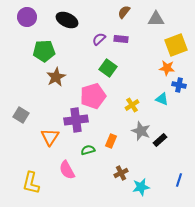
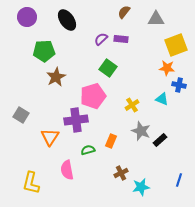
black ellipse: rotated 30 degrees clockwise
purple semicircle: moved 2 px right
pink semicircle: rotated 18 degrees clockwise
